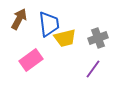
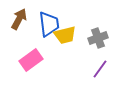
yellow trapezoid: moved 3 px up
purple line: moved 7 px right
